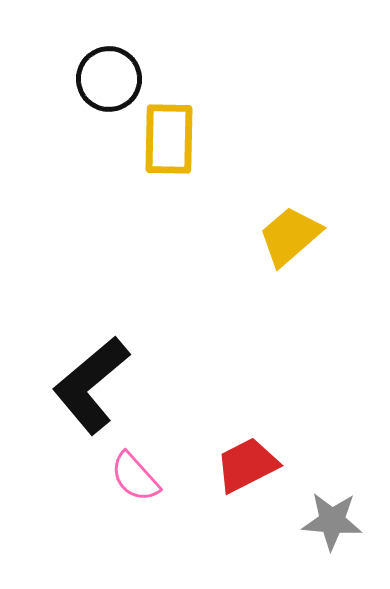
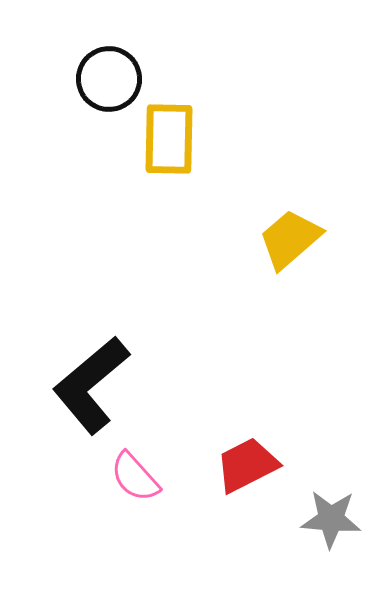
yellow trapezoid: moved 3 px down
gray star: moved 1 px left, 2 px up
